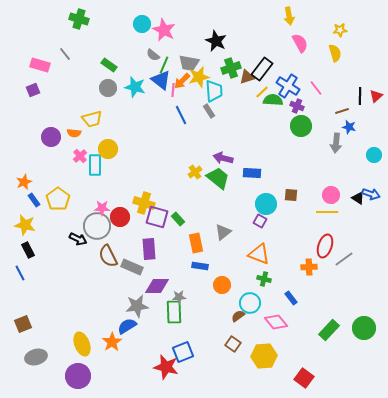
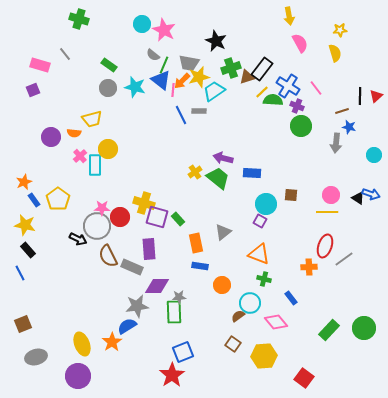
cyan trapezoid at (214, 91): rotated 120 degrees counterclockwise
gray rectangle at (209, 111): moved 10 px left; rotated 56 degrees counterclockwise
black rectangle at (28, 250): rotated 14 degrees counterclockwise
red star at (166, 367): moved 6 px right, 8 px down; rotated 25 degrees clockwise
